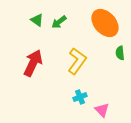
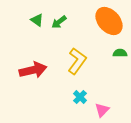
orange ellipse: moved 4 px right, 2 px up
green semicircle: rotated 96 degrees clockwise
red arrow: moved 7 px down; rotated 52 degrees clockwise
cyan cross: rotated 24 degrees counterclockwise
pink triangle: rotated 28 degrees clockwise
